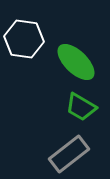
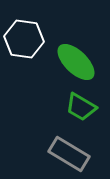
gray rectangle: rotated 69 degrees clockwise
